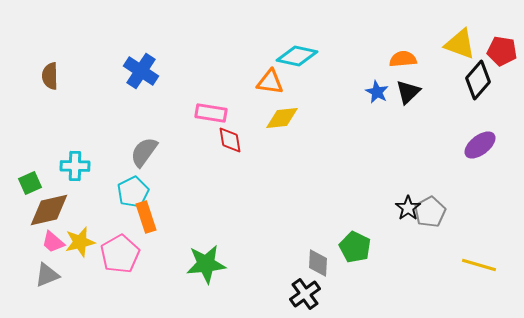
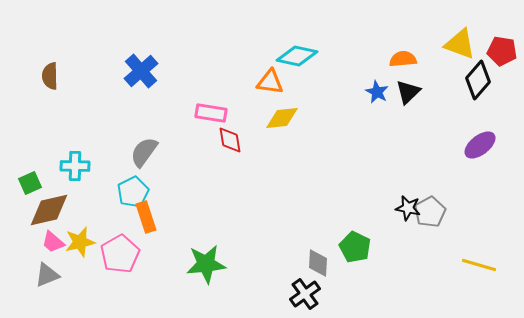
blue cross: rotated 16 degrees clockwise
black star: rotated 25 degrees counterclockwise
